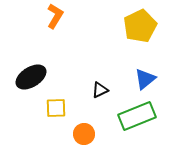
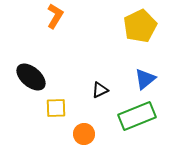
black ellipse: rotated 72 degrees clockwise
